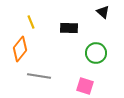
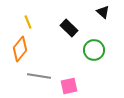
yellow line: moved 3 px left
black rectangle: rotated 42 degrees clockwise
green circle: moved 2 px left, 3 px up
pink square: moved 16 px left; rotated 30 degrees counterclockwise
